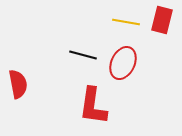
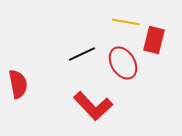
red rectangle: moved 8 px left, 20 px down
black line: moved 1 px left, 1 px up; rotated 40 degrees counterclockwise
red ellipse: rotated 56 degrees counterclockwise
red L-shape: rotated 51 degrees counterclockwise
